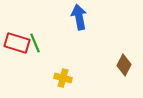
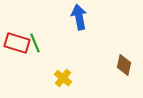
brown diamond: rotated 15 degrees counterclockwise
yellow cross: rotated 24 degrees clockwise
